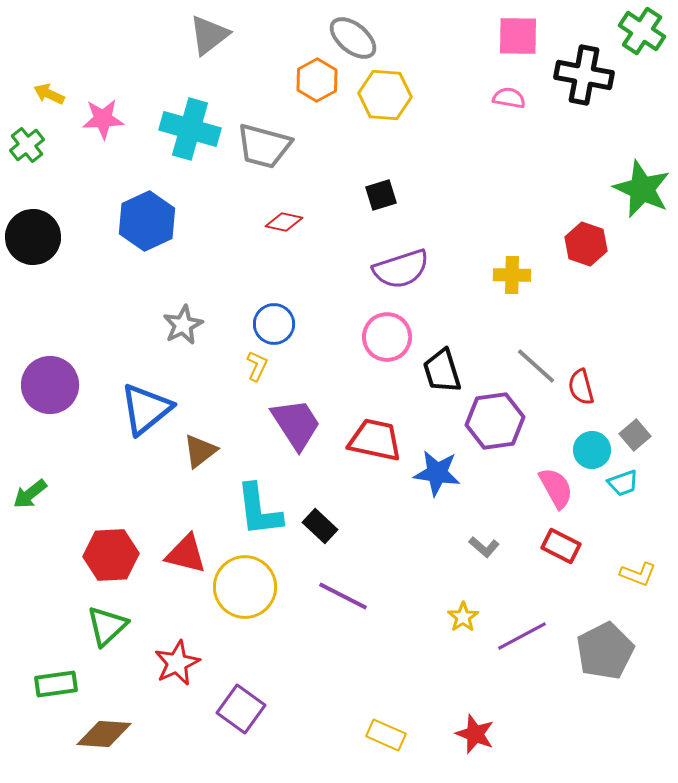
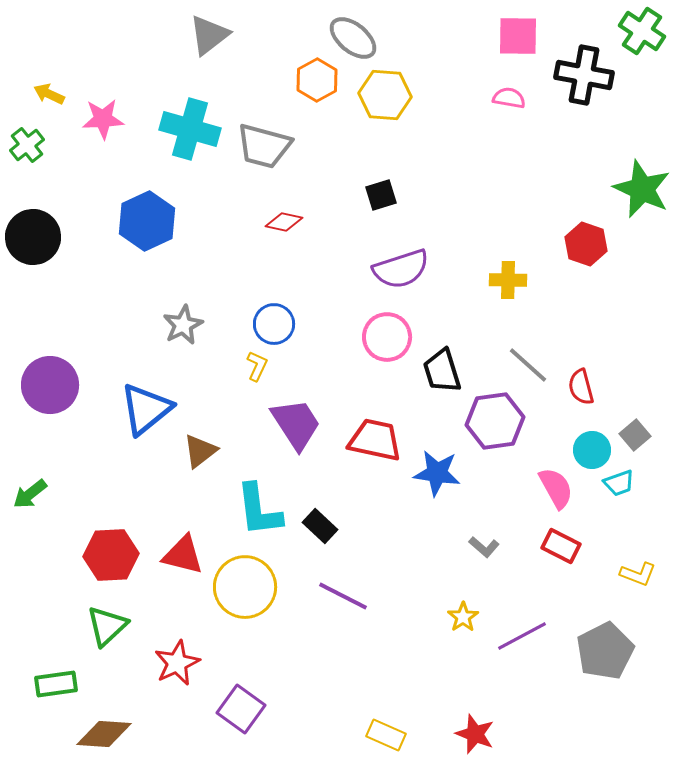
yellow cross at (512, 275): moved 4 px left, 5 px down
gray line at (536, 366): moved 8 px left, 1 px up
cyan trapezoid at (623, 483): moved 4 px left
red triangle at (186, 554): moved 3 px left, 1 px down
